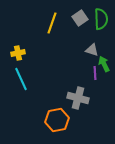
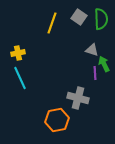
gray square: moved 1 px left, 1 px up; rotated 21 degrees counterclockwise
cyan line: moved 1 px left, 1 px up
